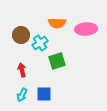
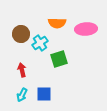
brown circle: moved 1 px up
green square: moved 2 px right, 2 px up
